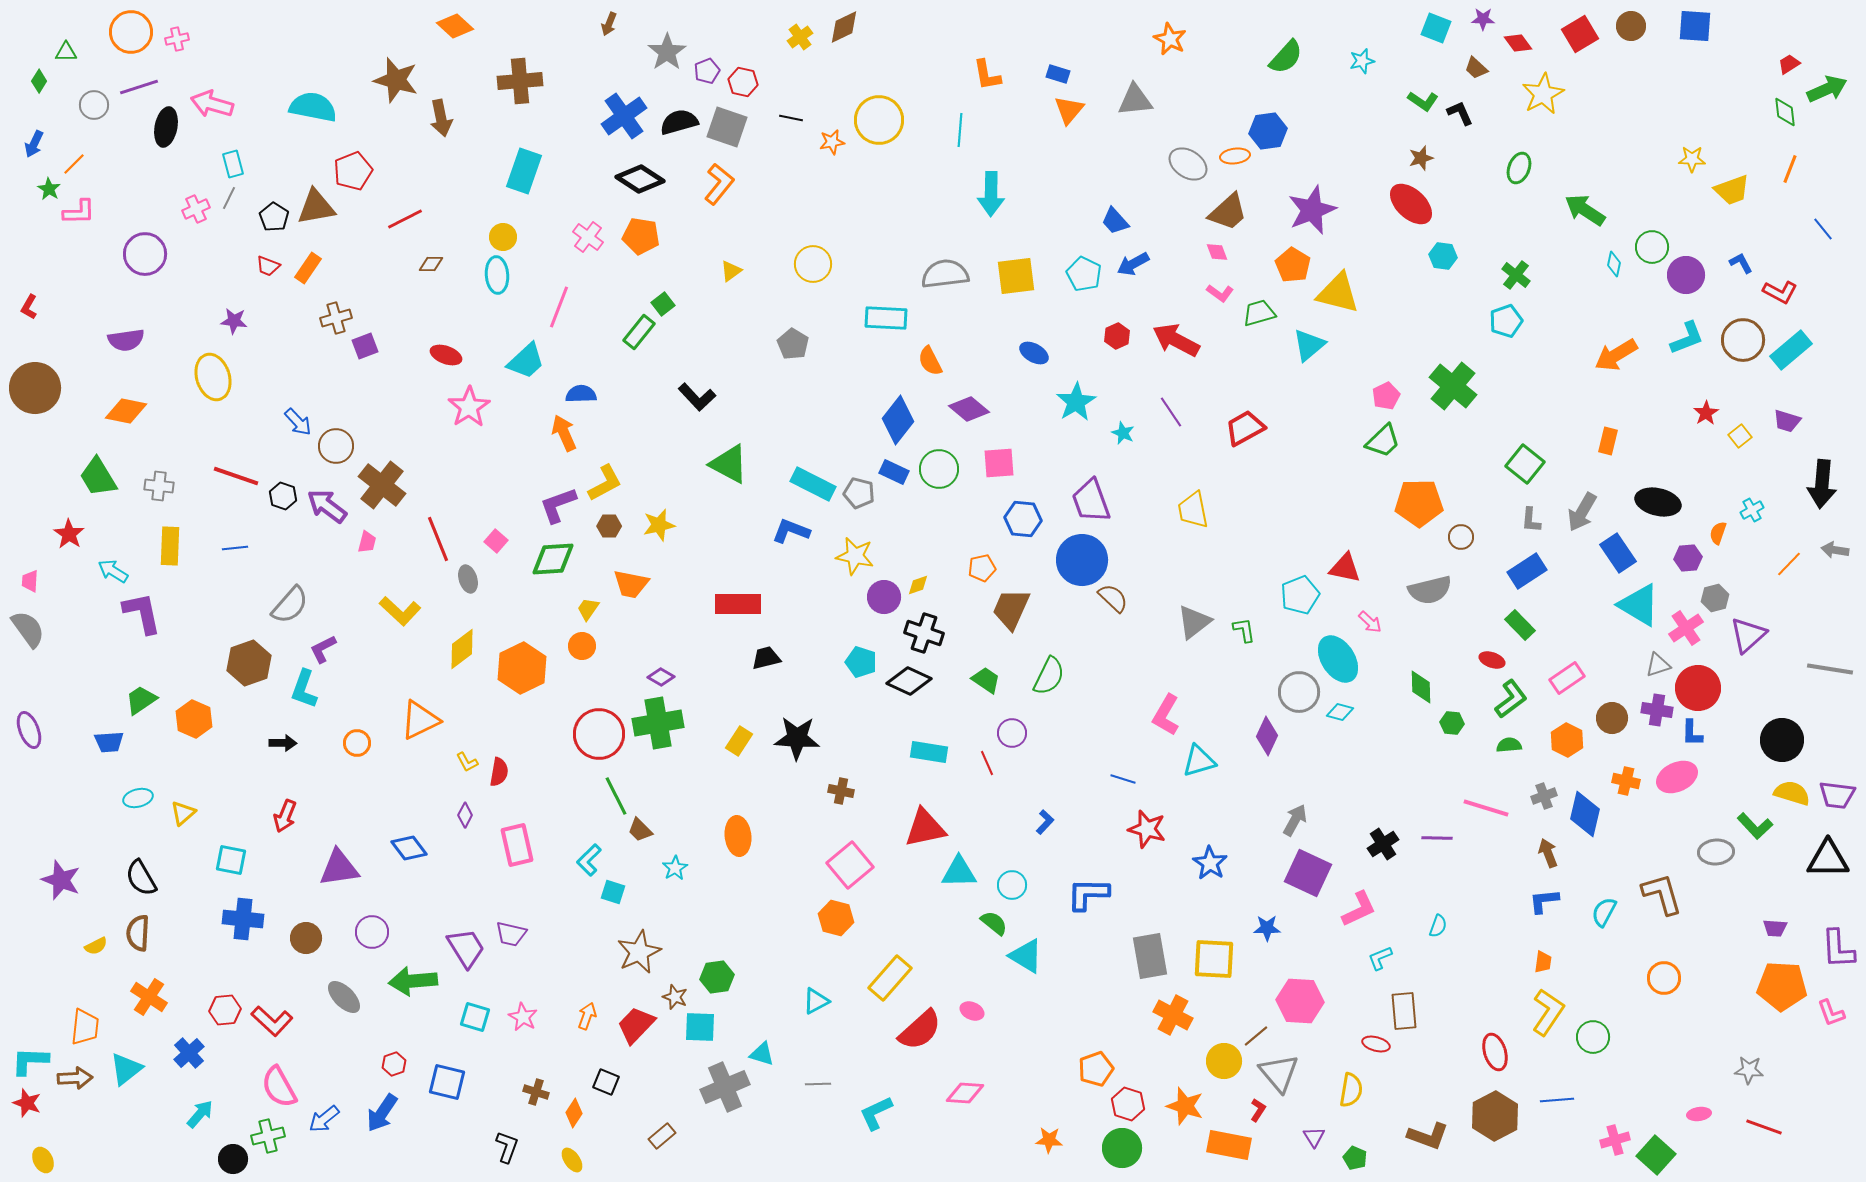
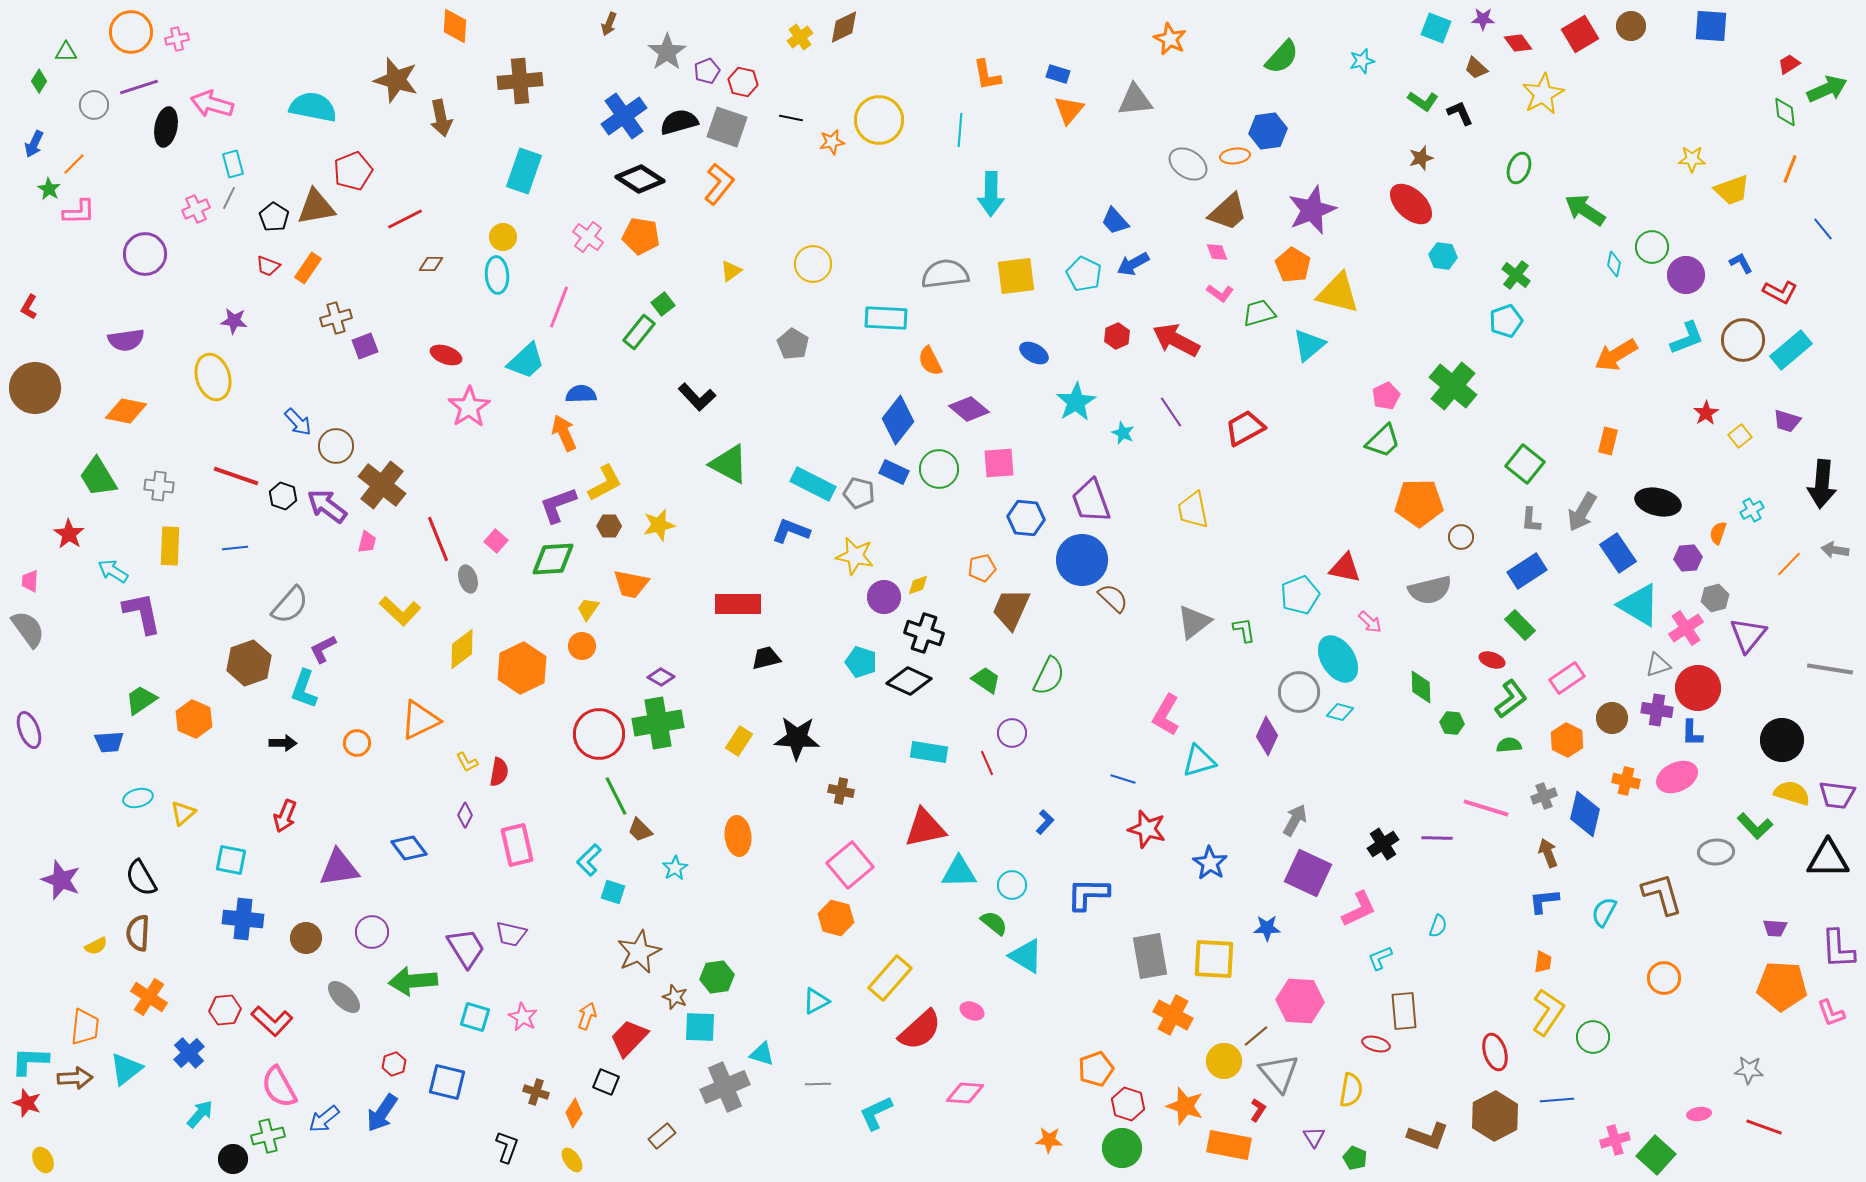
orange diamond at (455, 26): rotated 51 degrees clockwise
blue square at (1695, 26): moved 16 px right
green semicircle at (1286, 57): moved 4 px left
blue hexagon at (1023, 519): moved 3 px right, 1 px up
purple triangle at (1748, 635): rotated 9 degrees counterclockwise
red trapezoid at (636, 1025): moved 7 px left, 13 px down
